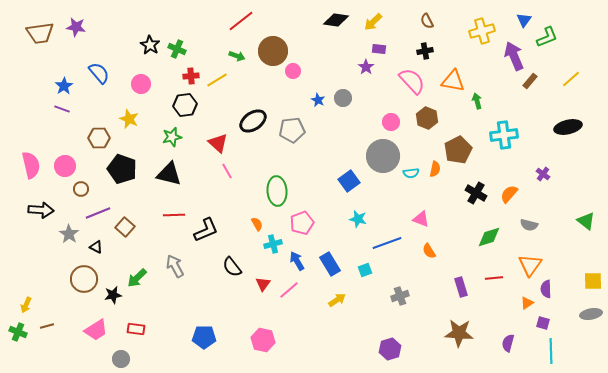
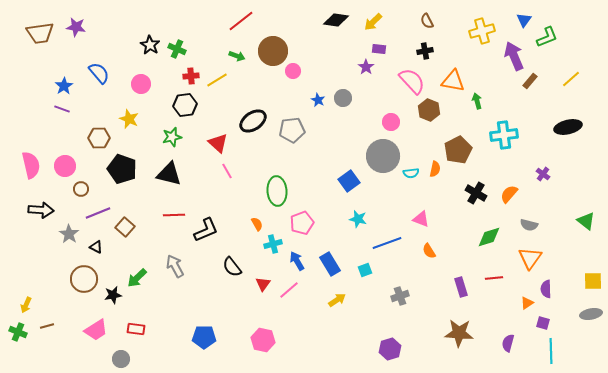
brown hexagon at (427, 118): moved 2 px right, 8 px up
orange triangle at (530, 265): moved 7 px up
